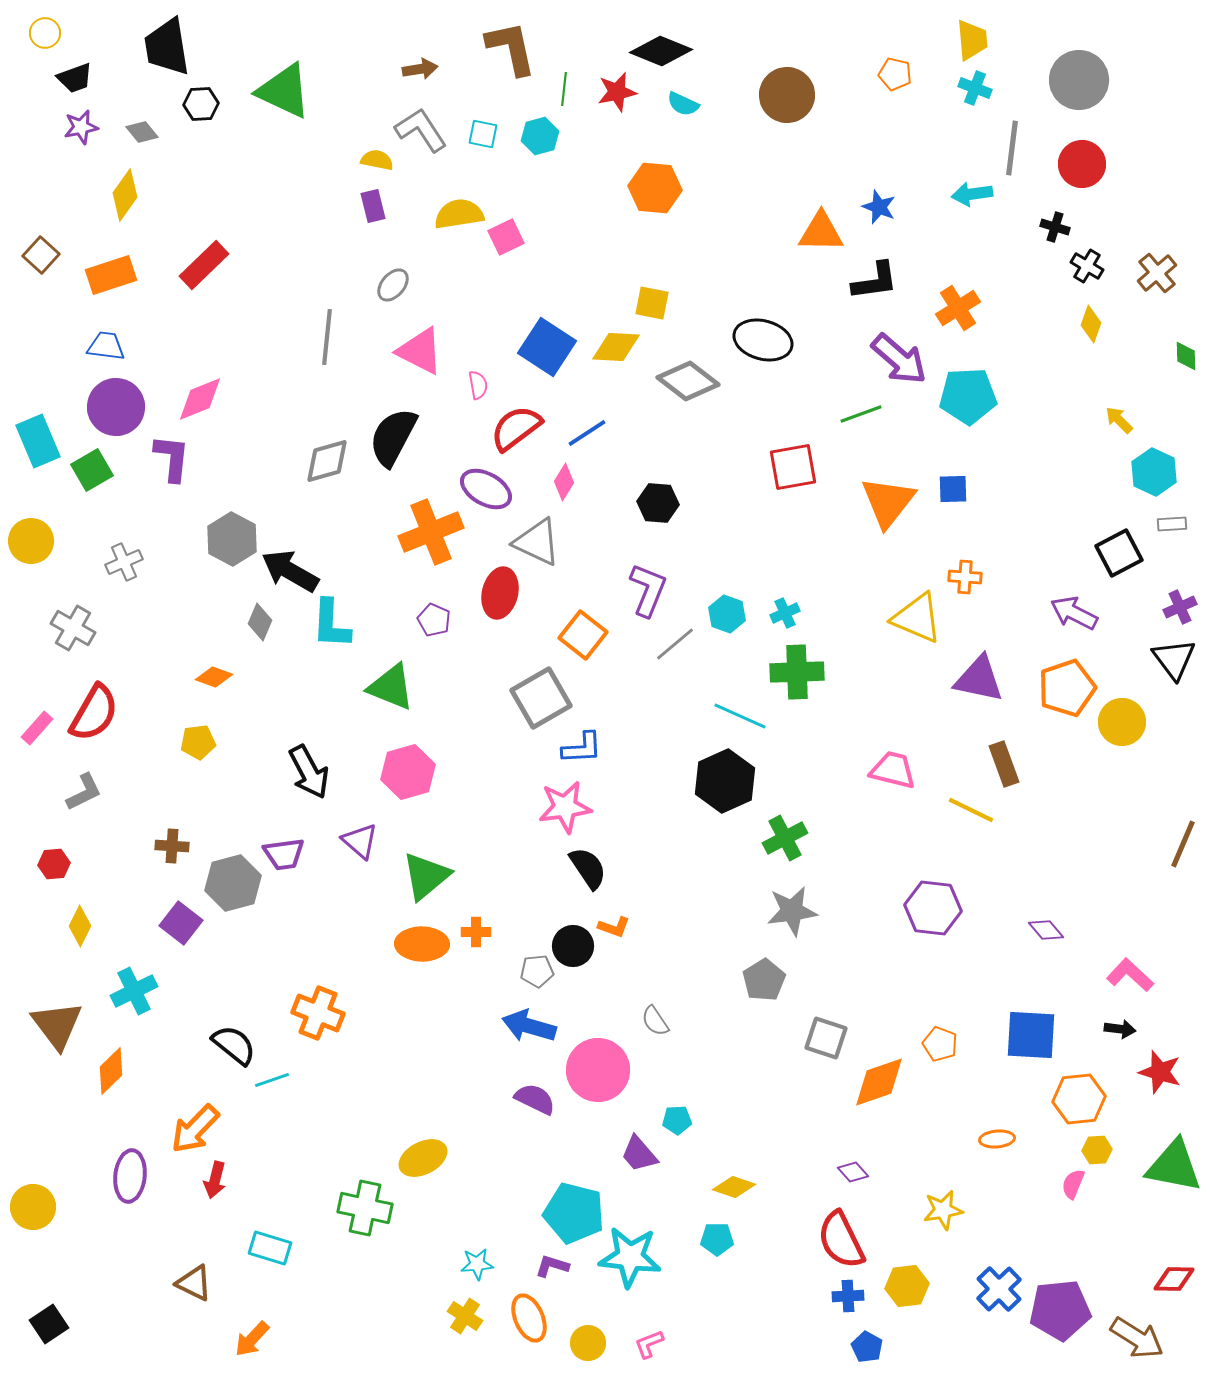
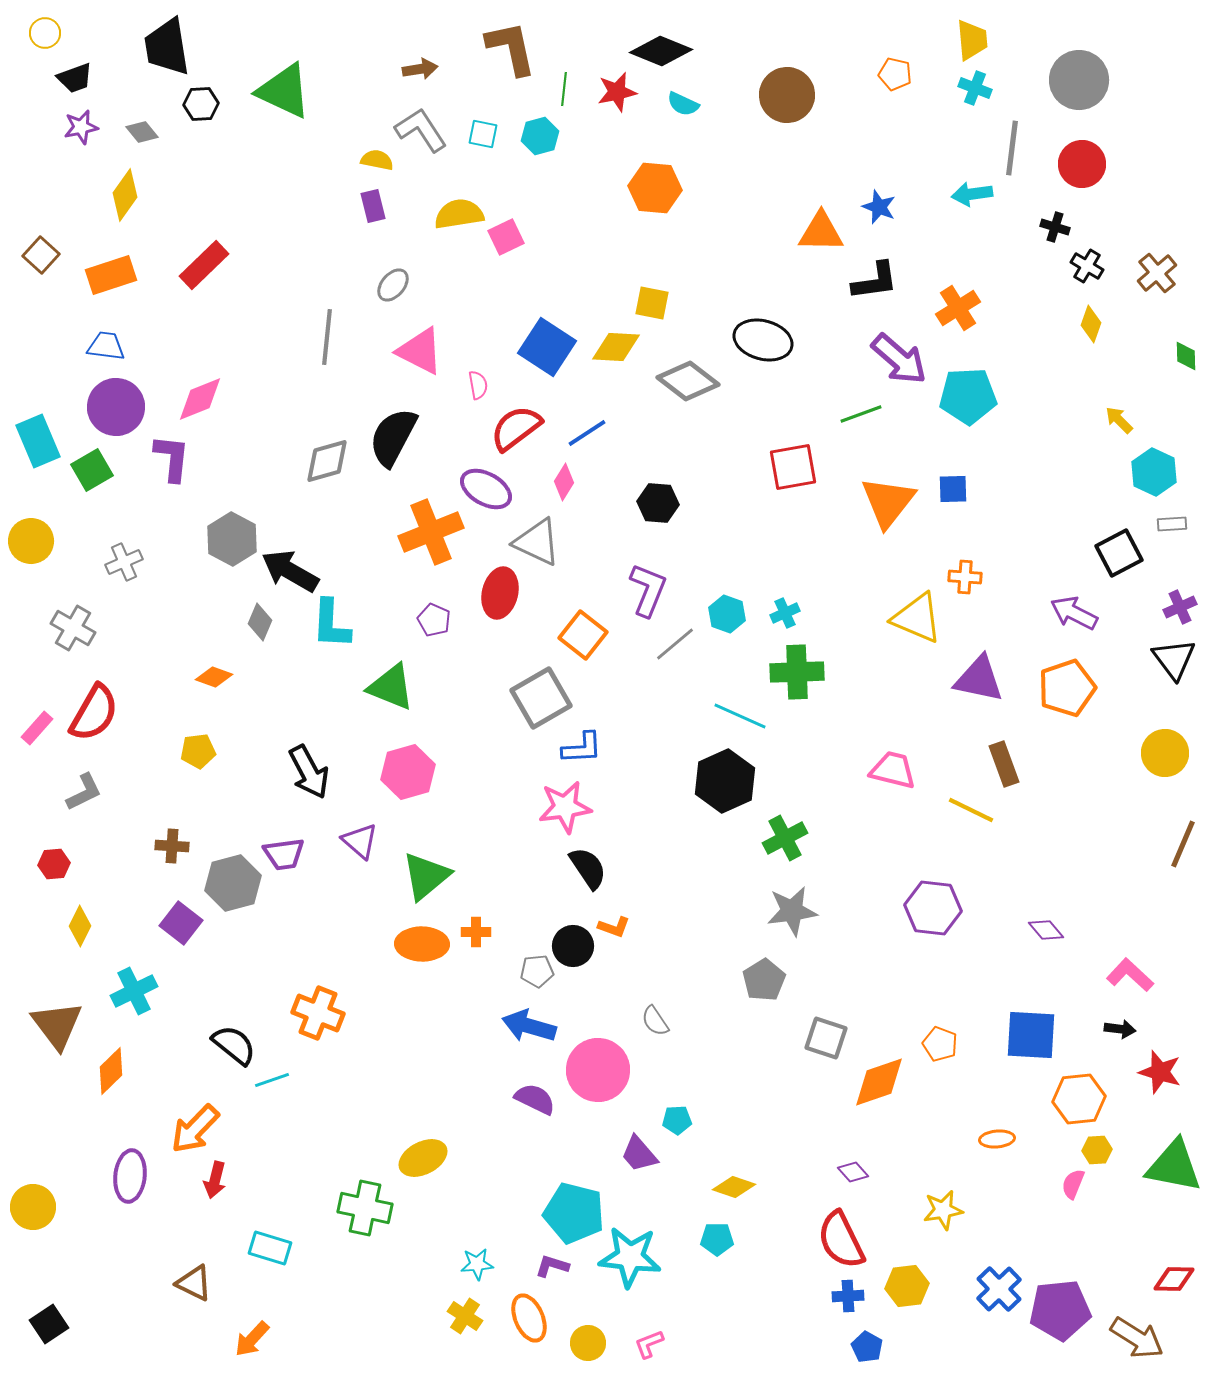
yellow circle at (1122, 722): moved 43 px right, 31 px down
yellow pentagon at (198, 742): moved 9 px down
